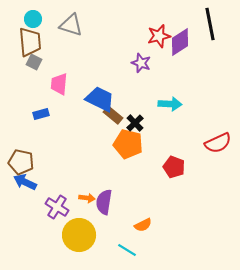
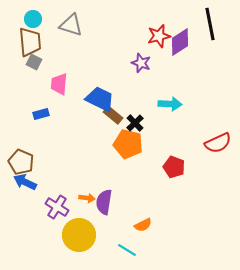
brown pentagon: rotated 10 degrees clockwise
